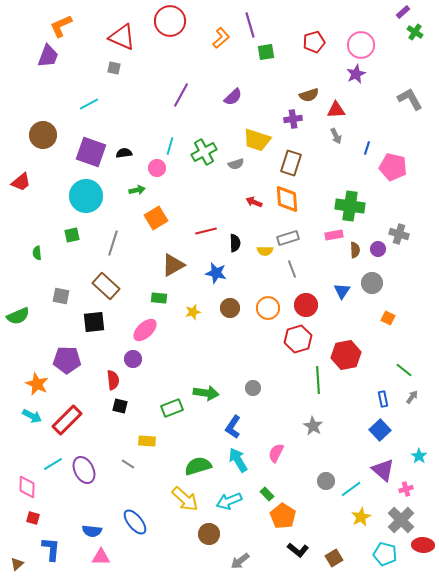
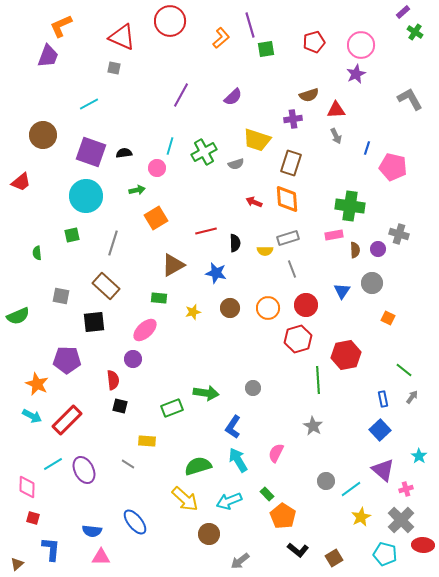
green square at (266, 52): moved 3 px up
